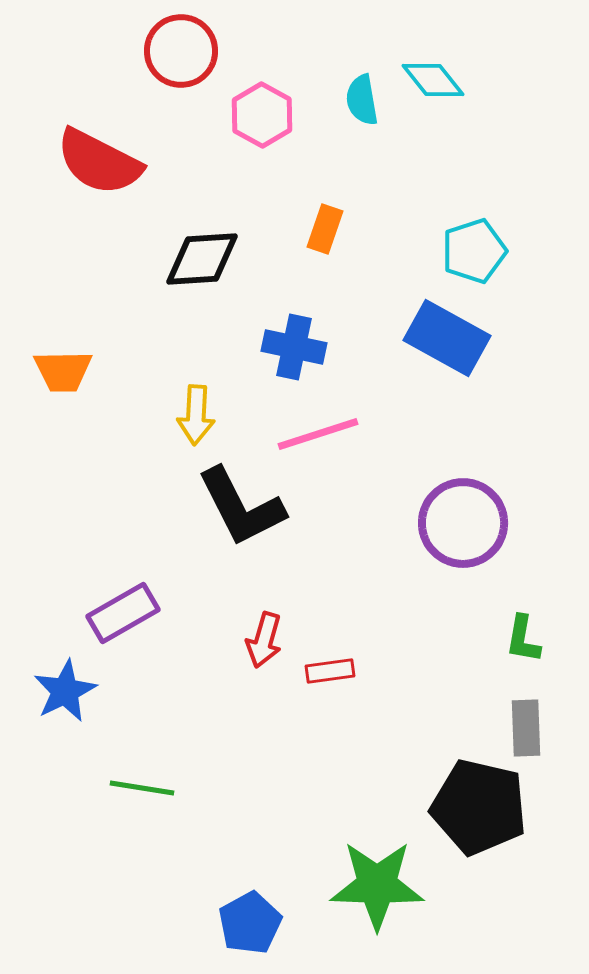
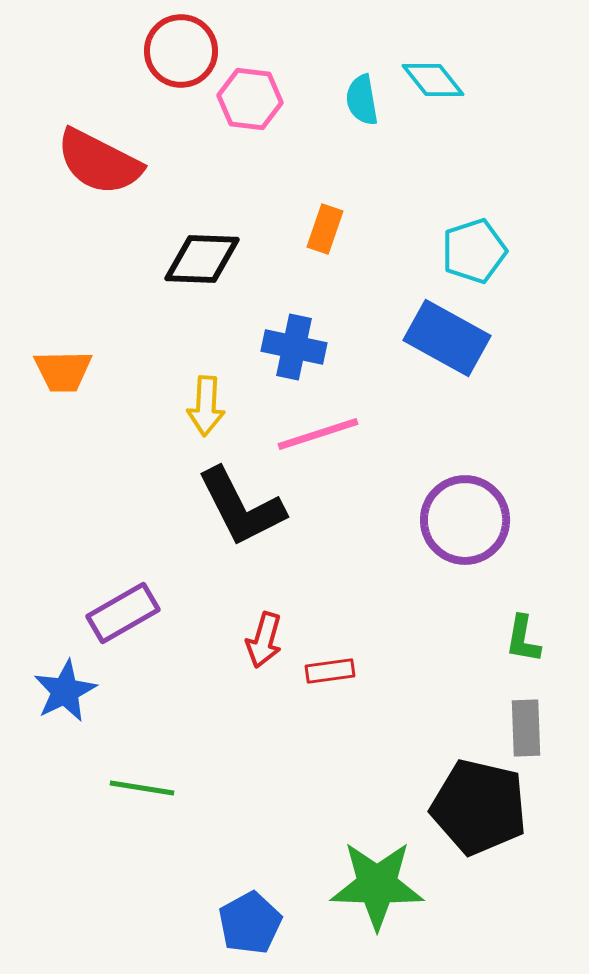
pink hexagon: moved 12 px left, 16 px up; rotated 22 degrees counterclockwise
black diamond: rotated 6 degrees clockwise
yellow arrow: moved 10 px right, 9 px up
purple circle: moved 2 px right, 3 px up
